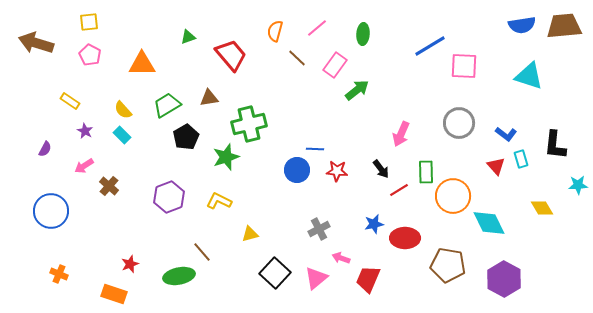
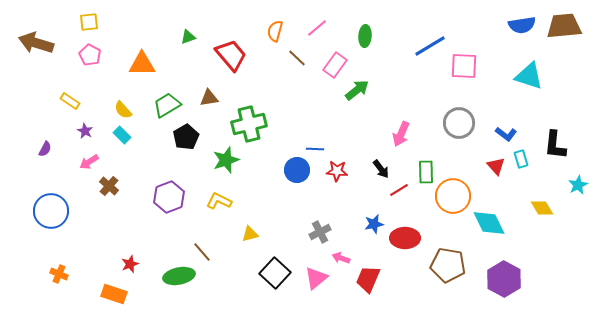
green ellipse at (363, 34): moved 2 px right, 2 px down
green star at (226, 157): moved 3 px down
pink arrow at (84, 166): moved 5 px right, 4 px up
cyan star at (578, 185): rotated 24 degrees counterclockwise
gray cross at (319, 229): moved 1 px right, 3 px down
